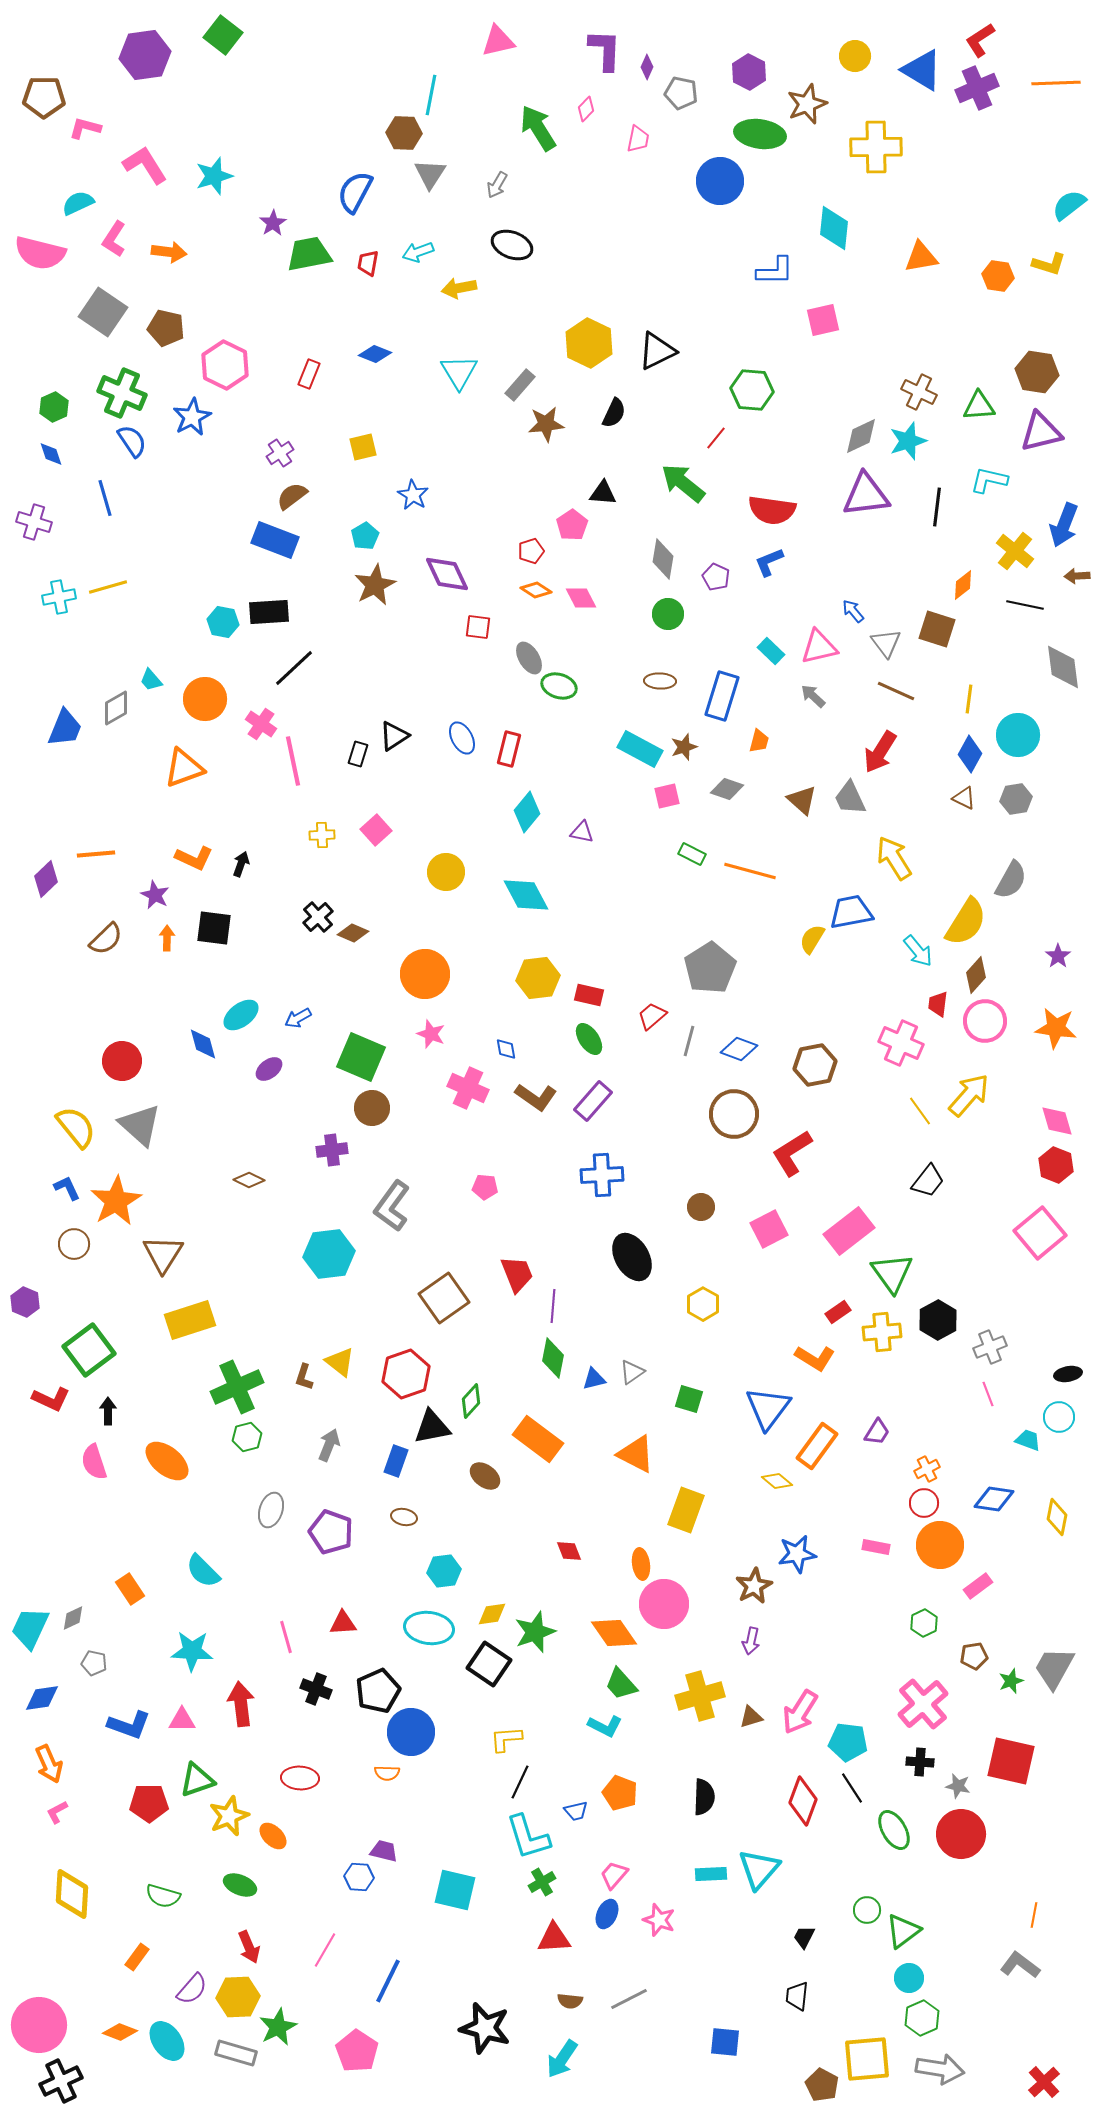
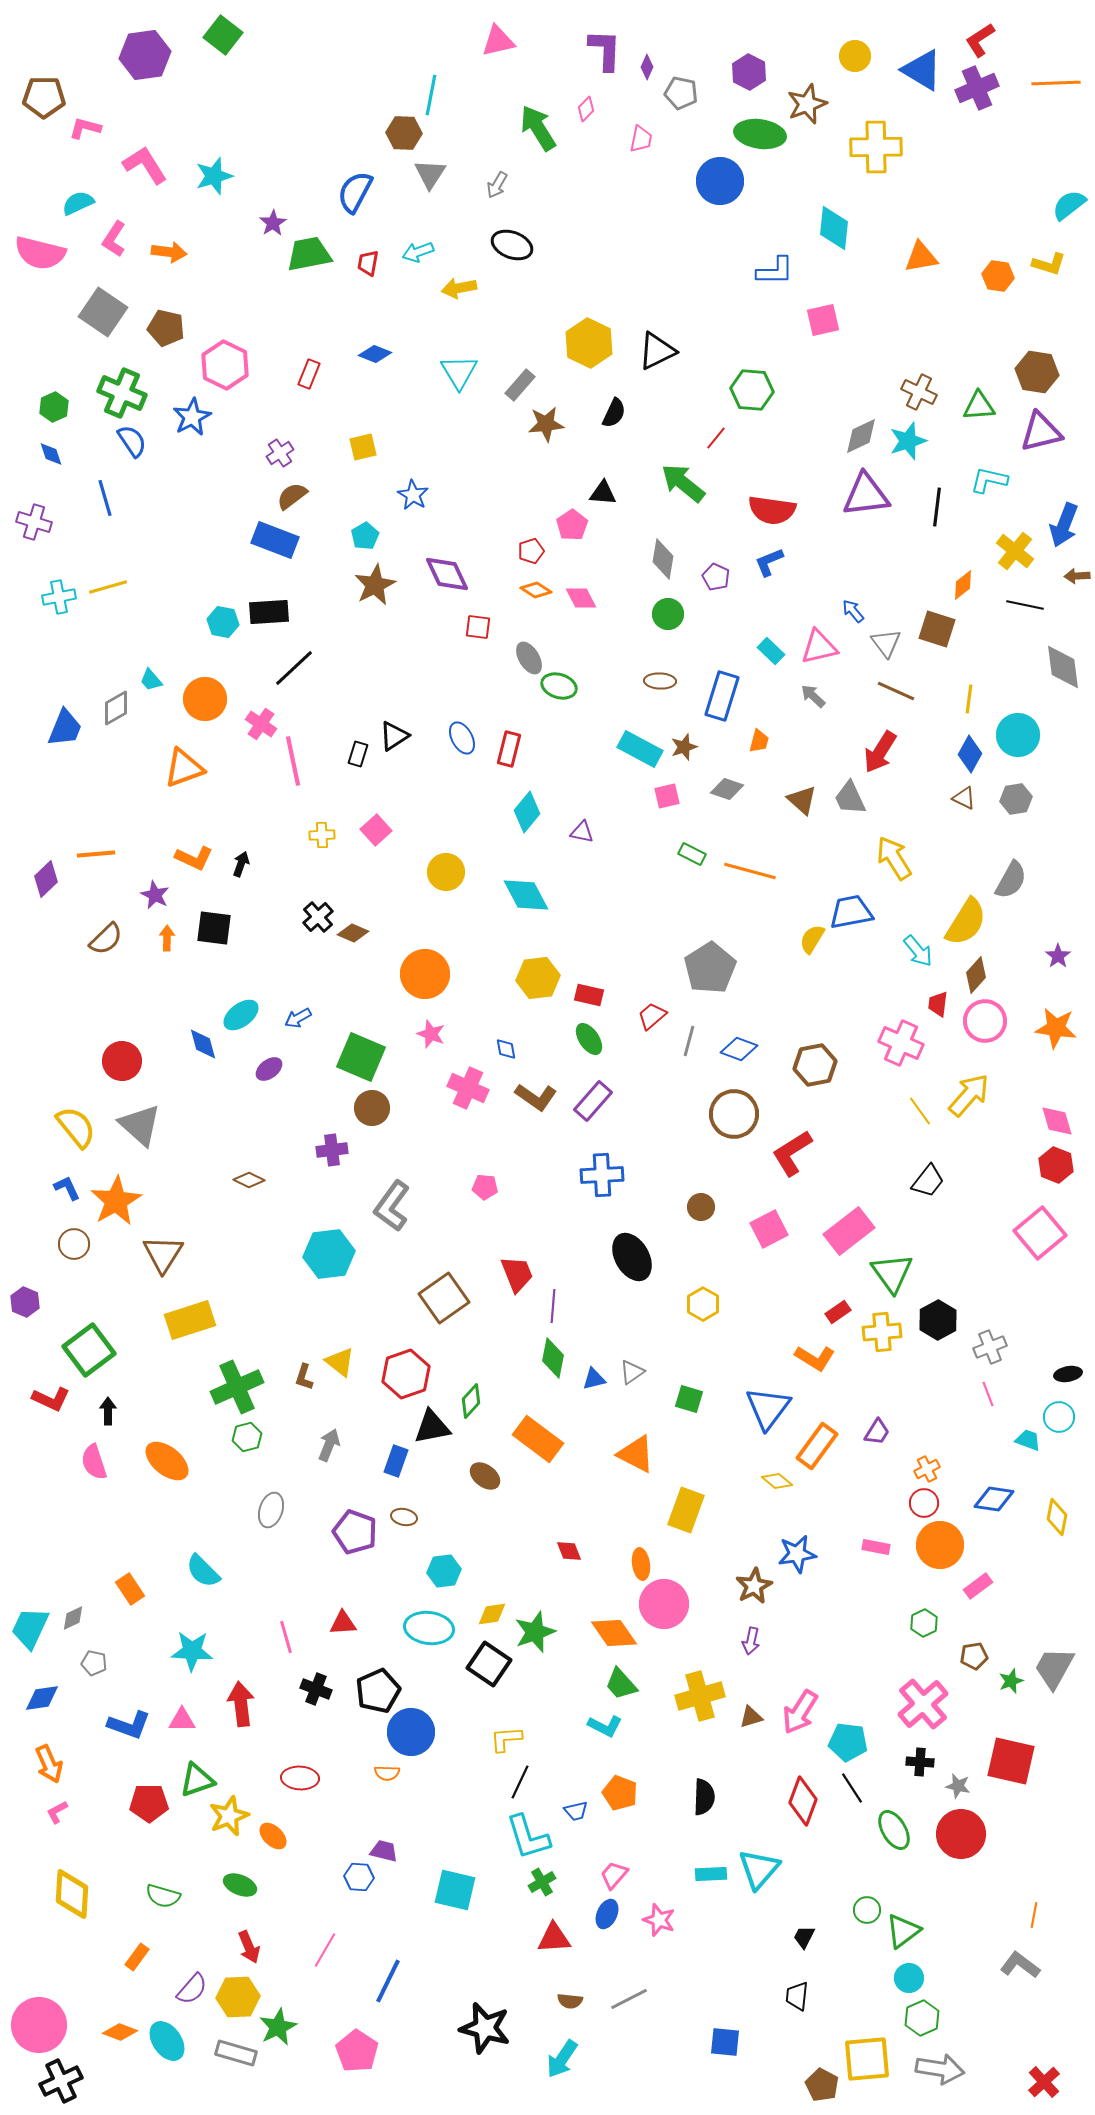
pink trapezoid at (638, 139): moved 3 px right
purple pentagon at (331, 1532): moved 24 px right
